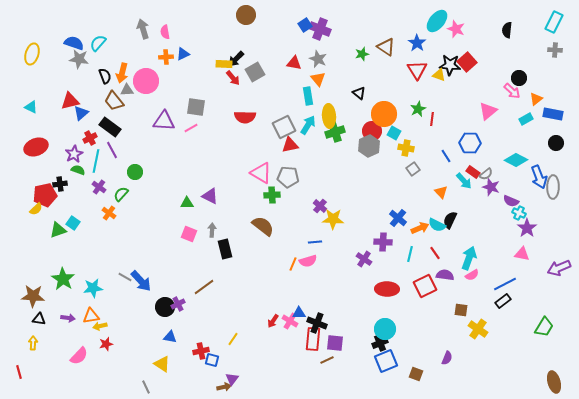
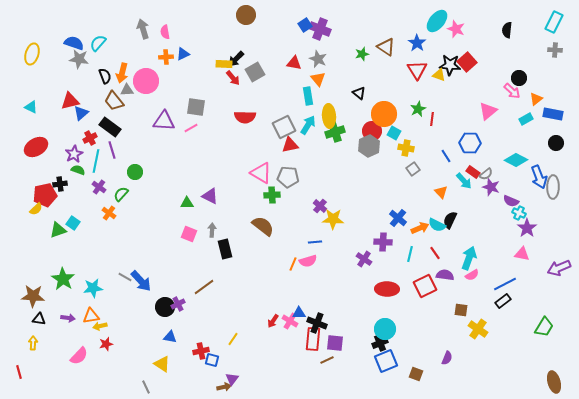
red ellipse at (36, 147): rotated 10 degrees counterclockwise
purple line at (112, 150): rotated 12 degrees clockwise
